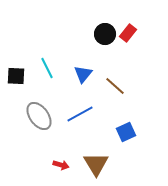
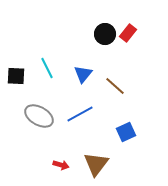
gray ellipse: rotated 24 degrees counterclockwise
brown triangle: rotated 8 degrees clockwise
